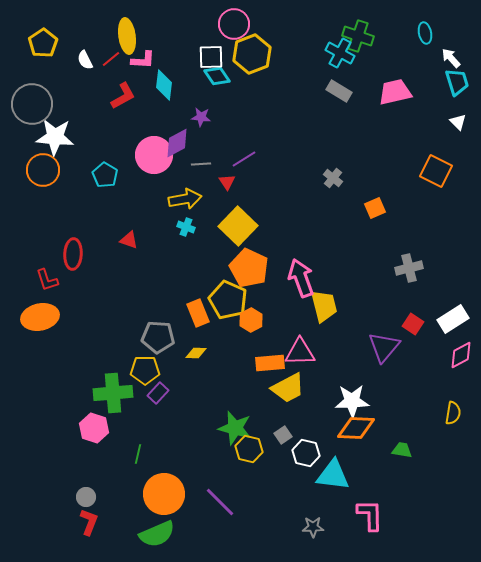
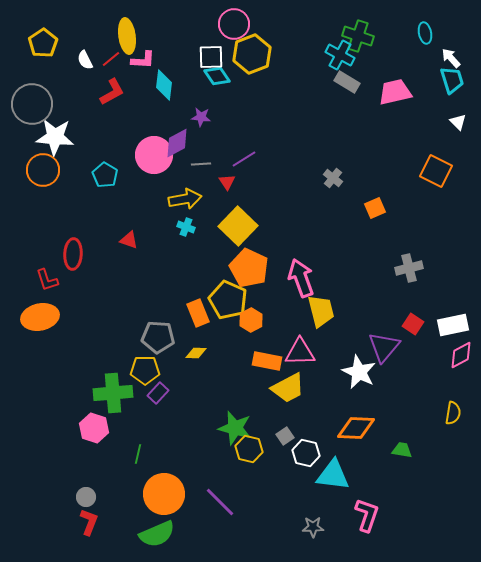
cyan cross at (340, 53): moved 2 px down
cyan trapezoid at (457, 82): moved 5 px left, 2 px up
gray rectangle at (339, 91): moved 8 px right, 9 px up
red L-shape at (123, 96): moved 11 px left, 4 px up
yellow trapezoid at (324, 306): moved 3 px left, 5 px down
white rectangle at (453, 319): moved 6 px down; rotated 20 degrees clockwise
orange rectangle at (270, 363): moved 3 px left, 2 px up; rotated 16 degrees clockwise
white star at (352, 401): moved 7 px right, 29 px up; rotated 28 degrees clockwise
gray square at (283, 435): moved 2 px right, 1 px down
pink L-shape at (370, 515): moved 3 px left; rotated 20 degrees clockwise
